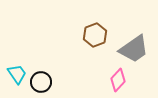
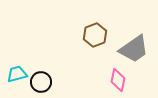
cyan trapezoid: rotated 70 degrees counterclockwise
pink diamond: rotated 30 degrees counterclockwise
